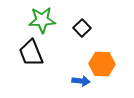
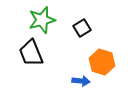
green star: rotated 12 degrees counterclockwise
black square: rotated 12 degrees clockwise
orange hexagon: moved 2 px up; rotated 15 degrees clockwise
